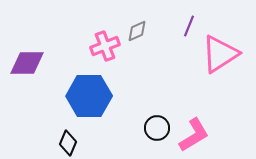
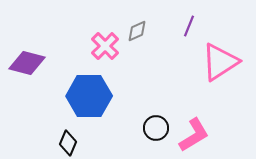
pink cross: rotated 24 degrees counterclockwise
pink triangle: moved 8 px down
purple diamond: rotated 15 degrees clockwise
black circle: moved 1 px left
